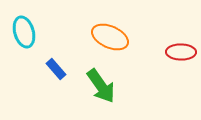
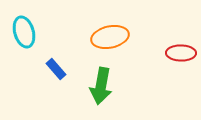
orange ellipse: rotated 36 degrees counterclockwise
red ellipse: moved 1 px down
green arrow: rotated 45 degrees clockwise
